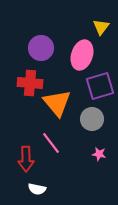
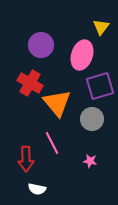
purple circle: moved 3 px up
red cross: rotated 25 degrees clockwise
pink line: moved 1 px right; rotated 10 degrees clockwise
pink star: moved 9 px left, 7 px down
